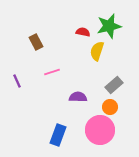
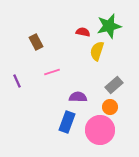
blue rectangle: moved 9 px right, 13 px up
